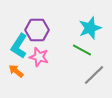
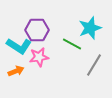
cyan L-shape: rotated 90 degrees counterclockwise
green line: moved 10 px left, 6 px up
pink star: rotated 24 degrees counterclockwise
orange arrow: rotated 119 degrees clockwise
gray line: moved 10 px up; rotated 15 degrees counterclockwise
